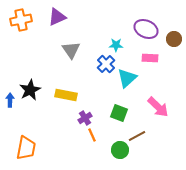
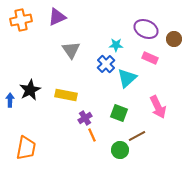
pink rectangle: rotated 21 degrees clockwise
pink arrow: rotated 20 degrees clockwise
